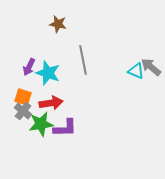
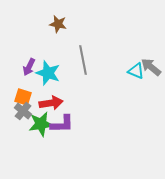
purple L-shape: moved 3 px left, 4 px up
